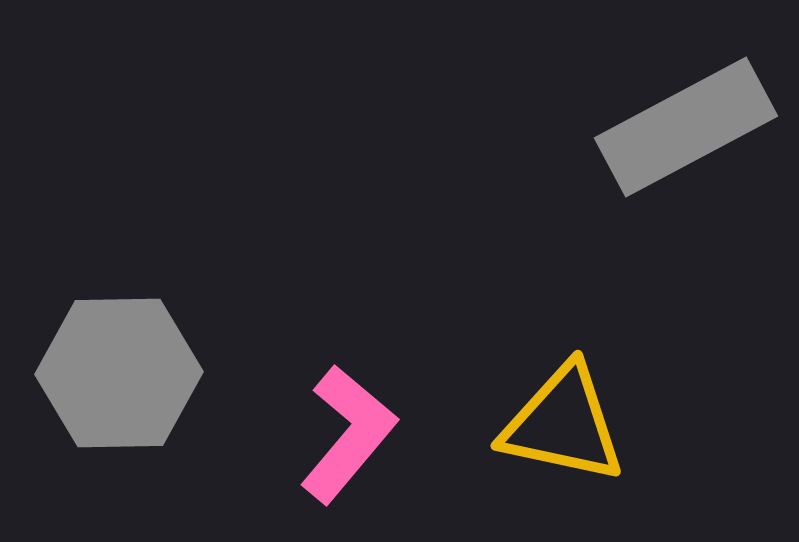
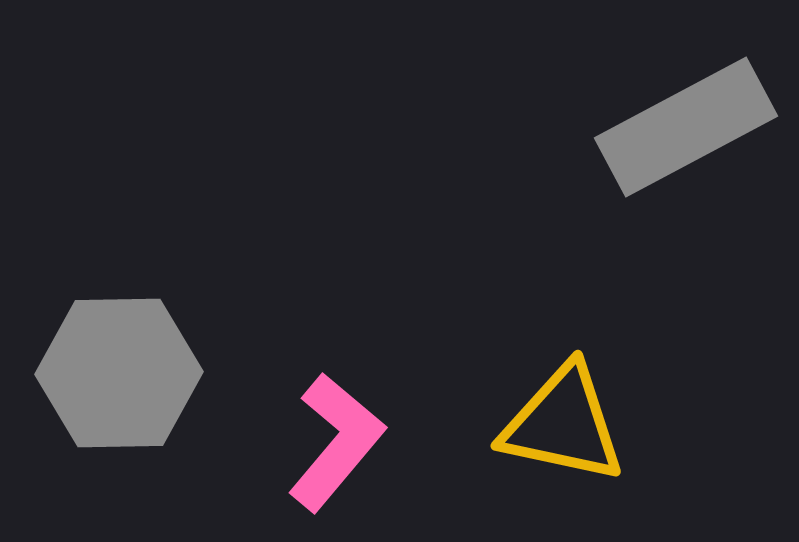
pink L-shape: moved 12 px left, 8 px down
